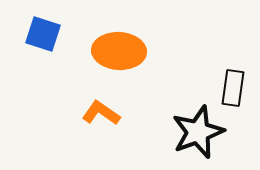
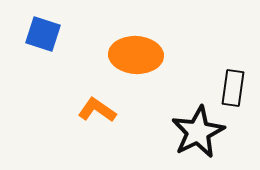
orange ellipse: moved 17 px right, 4 px down
orange L-shape: moved 4 px left, 3 px up
black star: rotated 6 degrees counterclockwise
